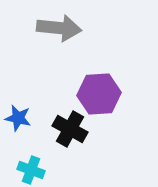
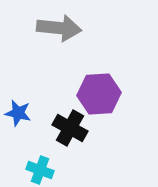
blue star: moved 5 px up
black cross: moved 1 px up
cyan cross: moved 9 px right
